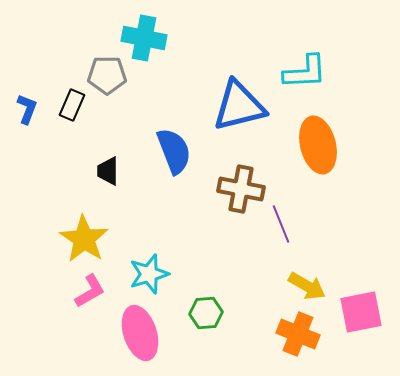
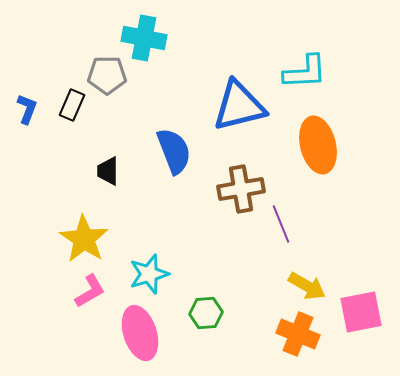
brown cross: rotated 21 degrees counterclockwise
